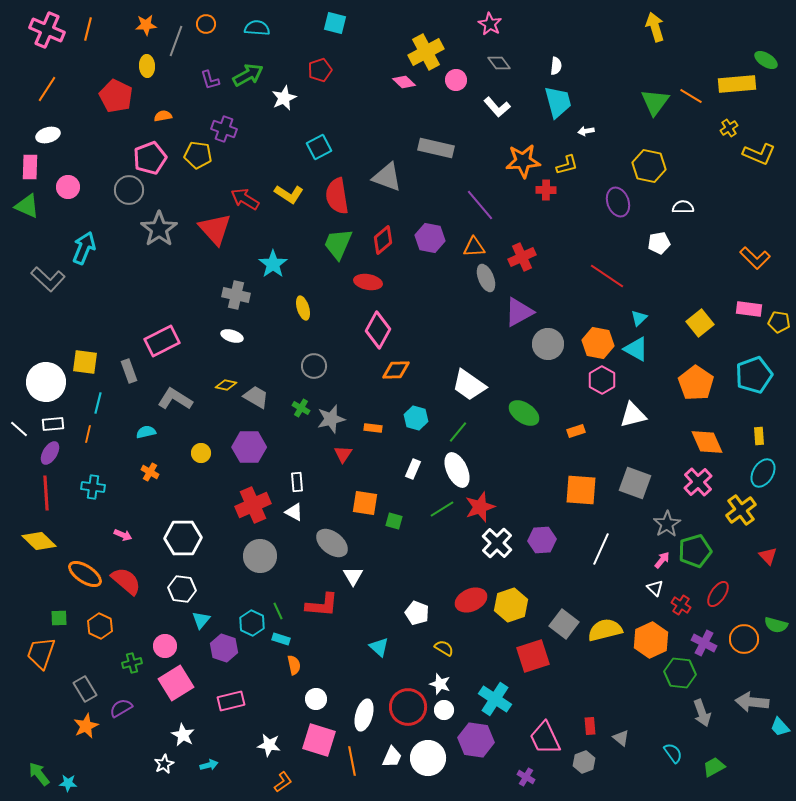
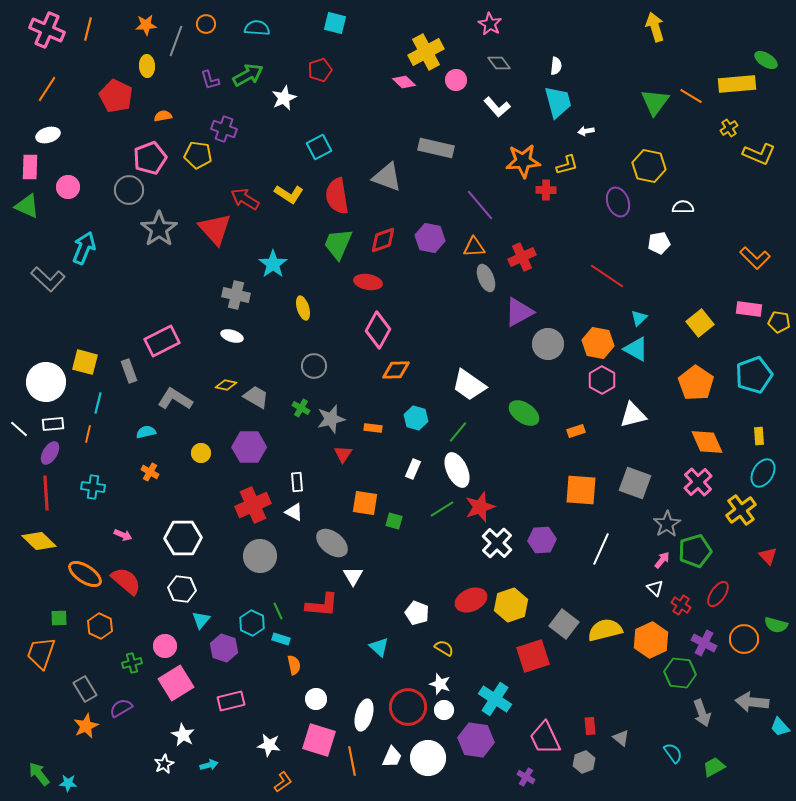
red diamond at (383, 240): rotated 20 degrees clockwise
yellow square at (85, 362): rotated 8 degrees clockwise
